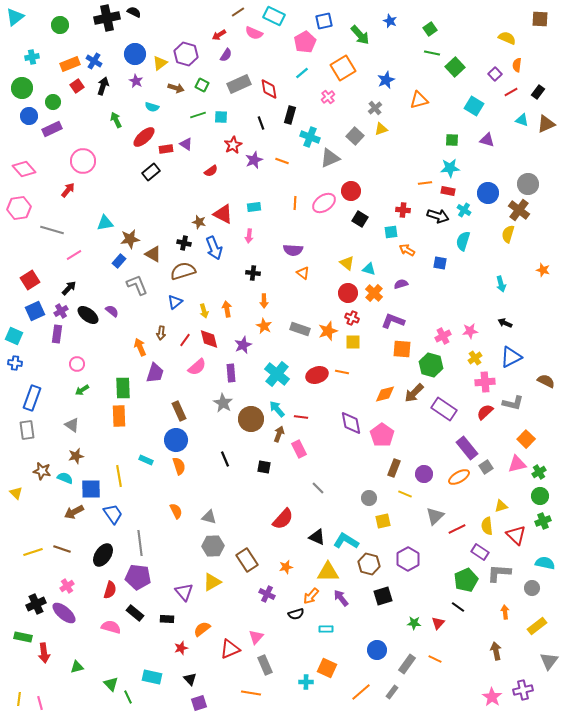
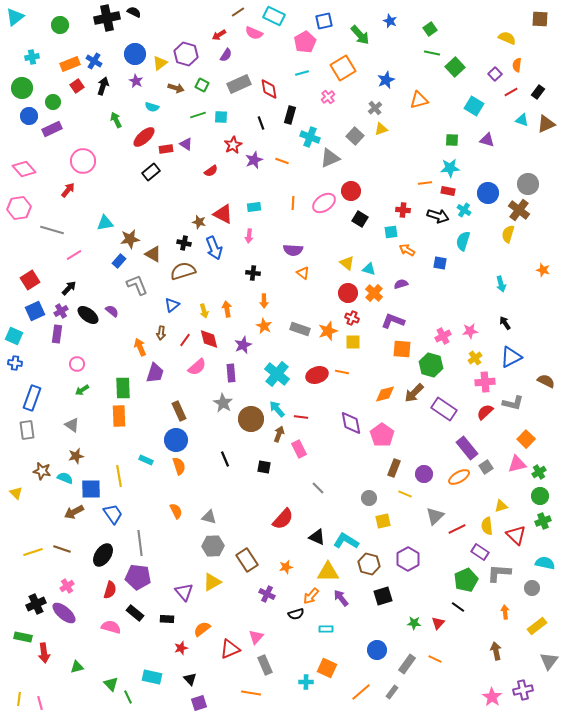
cyan line at (302, 73): rotated 24 degrees clockwise
orange line at (295, 203): moved 2 px left
blue triangle at (175, 302): moved 3 px left, 3 px down
black arrow at (505, 323): rotated 32 degrees clockwise
